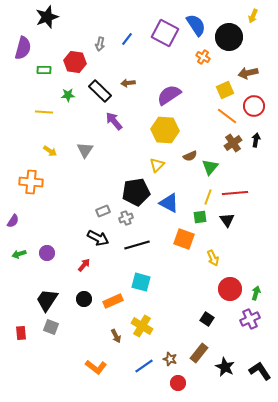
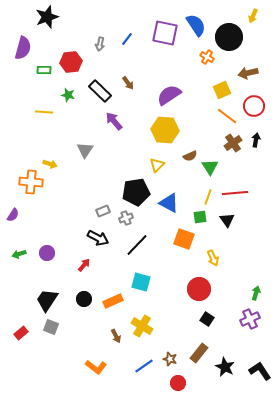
purple square at (165, 33): rotated 16 degrees counterclockwise
orange cross at (203, 57): moved 4 px right
red hexagon at (75, 62): moved 4 px left; rotated 15 degrees counterclockwise
brown arrow at (128, 83): rotated 120 degrees counterclockwise
yellow square at (225, 90): moved 3 px left
green star at (68, 95): rotated 16 degrees clockwise
yellow arrow at (50, 151): moved 13 px down; rotated 16 degrees counterclockwise
green triangle at (210, 167): rotated 12 degrees counterclockwise
purple semicircle at (13, 221): moved 6 px up
black line at (137, 245): rotated 30 degrees counterclockwise
red circle at (230, 289): moved 31 px left
red rectangle at (21, 333): rotated 56 degrees clockwise
